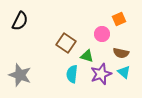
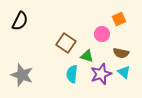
gray star: moved 2 px right
